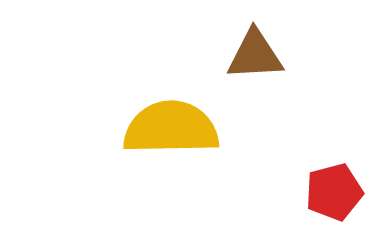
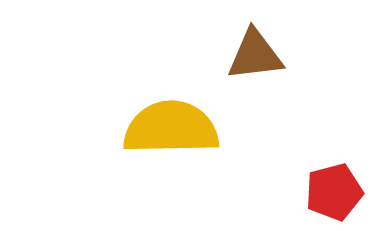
brown triangle: rotated 4 degrees counterclockwise
